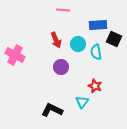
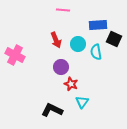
red star: moved 24 px left, 2 px up
